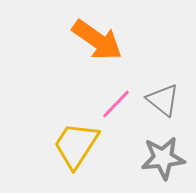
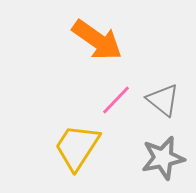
pink line: moved 4 px up
yellow trapezoid: moved 1 px right, 2 px down
gray star: rotated 6 degrees counterclockwise
